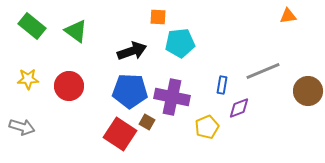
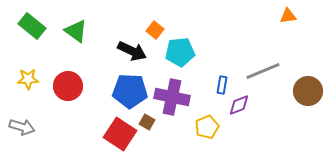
orange square: moved 3 px left, 13 px down; rotated 36 degrees clockwise
cyan pentagon: moved 9 px down
black arrow: rotated 44 degrees clockwise
red circle: moved 1 px left
purple diamond: moved 3 px up
